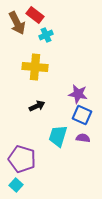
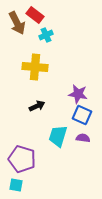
cyan square: rotated 32 degrees counterclockwise
